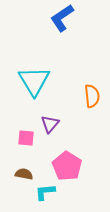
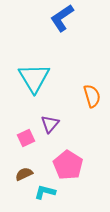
cyan triangle: moved 3 px up
orange semicircle: rotated 10 degrees counterclockwise
pink square: rotated 30 degrees counterclockwise
pink pentagon: moved 1 px right, 1 px up
brown semicircle: rotated 36 degrees counterclockwise
cyan L-shape: rotated 20 degrees clockwise
